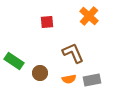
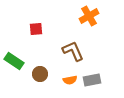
orange cross: rotated 18 degrees clockwise
red square: moved 11 px left, 7 px down
brown L-shape: moved 2 px up
brown circle: moved 1 px down
orange semicircle: moved 1 px right, 1 px down
